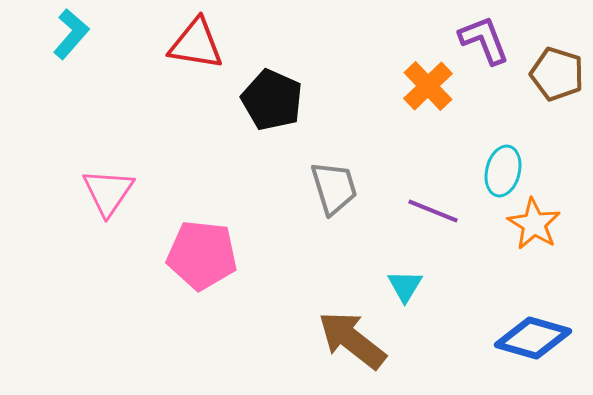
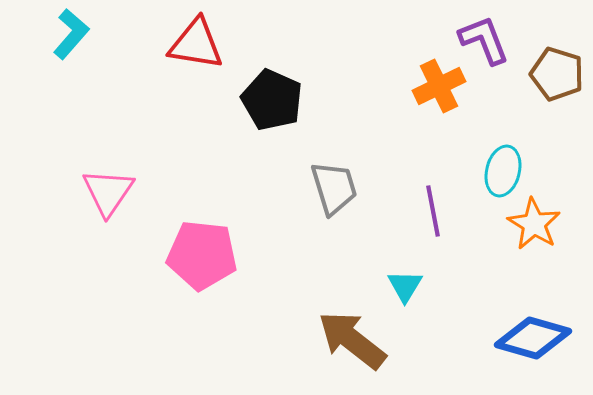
orange cross: moved 11 px right; rotated 18 degrees clockwise
purple line: rotated 57 degrees clockwise
